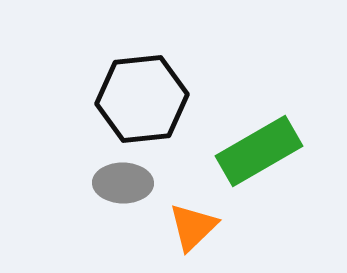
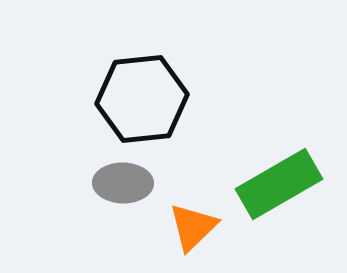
green rectangle: moved 20 px right, 33 px down
